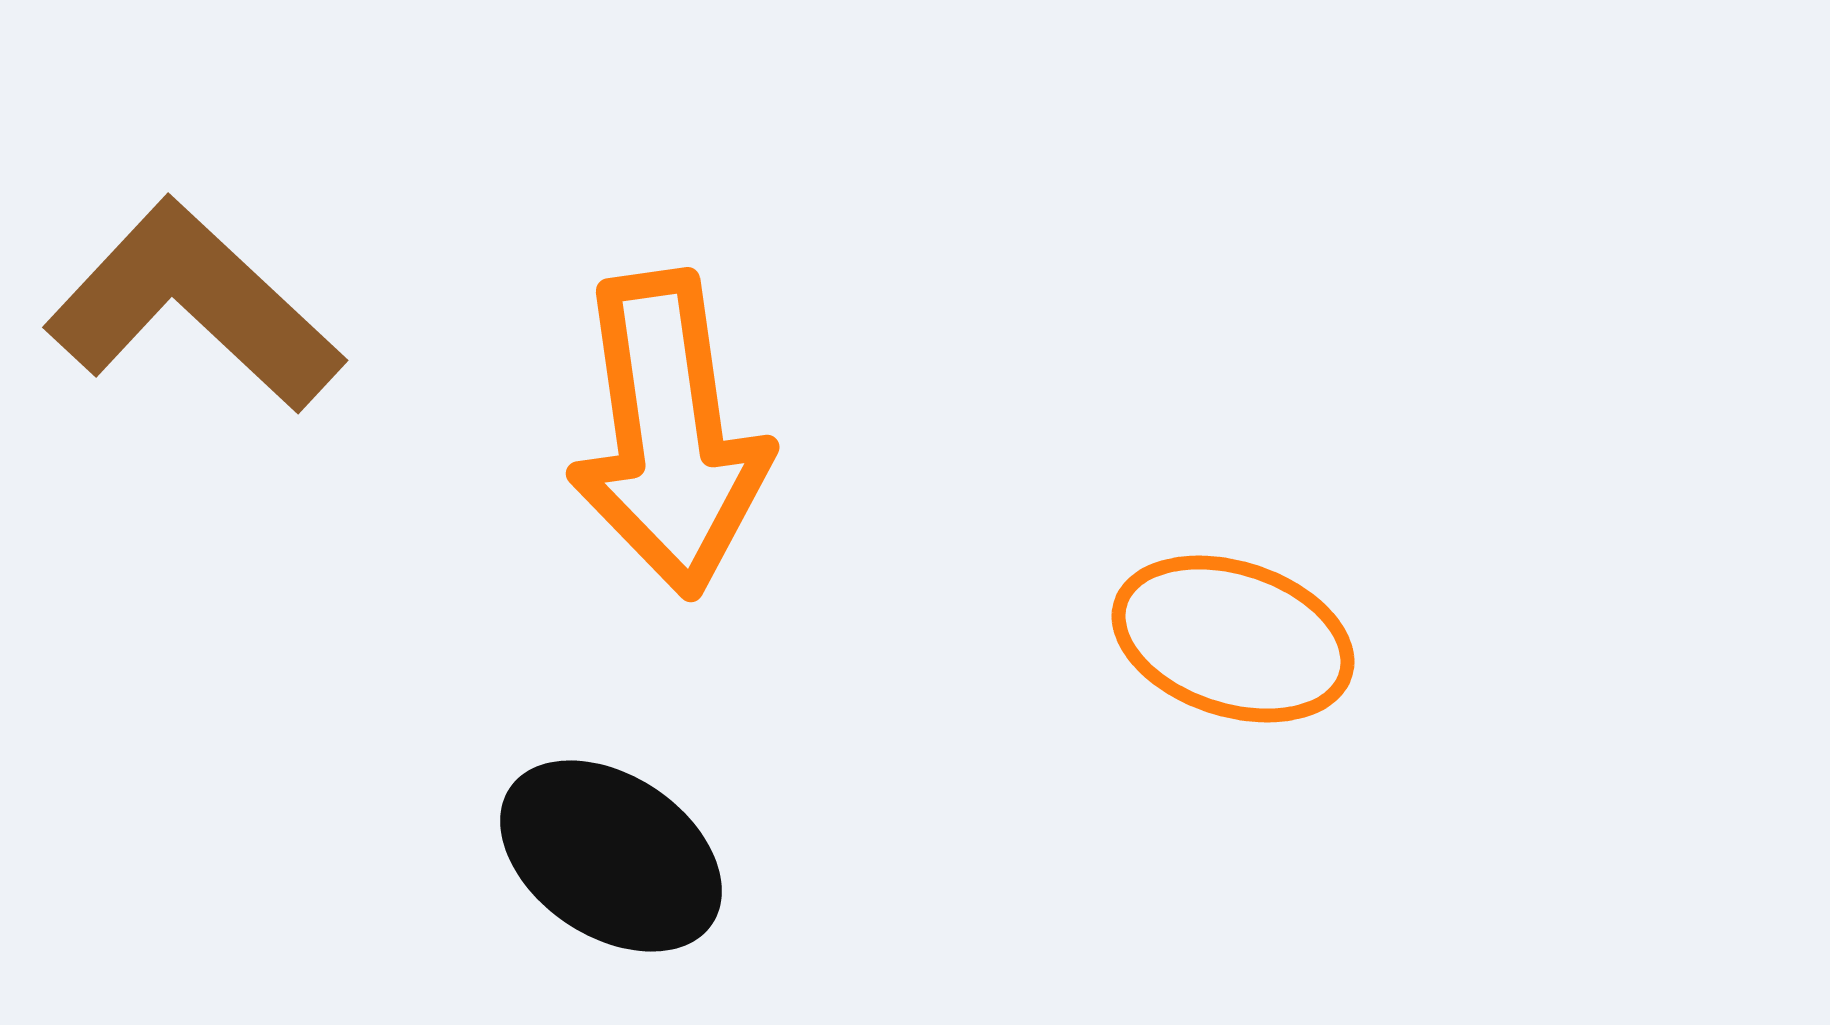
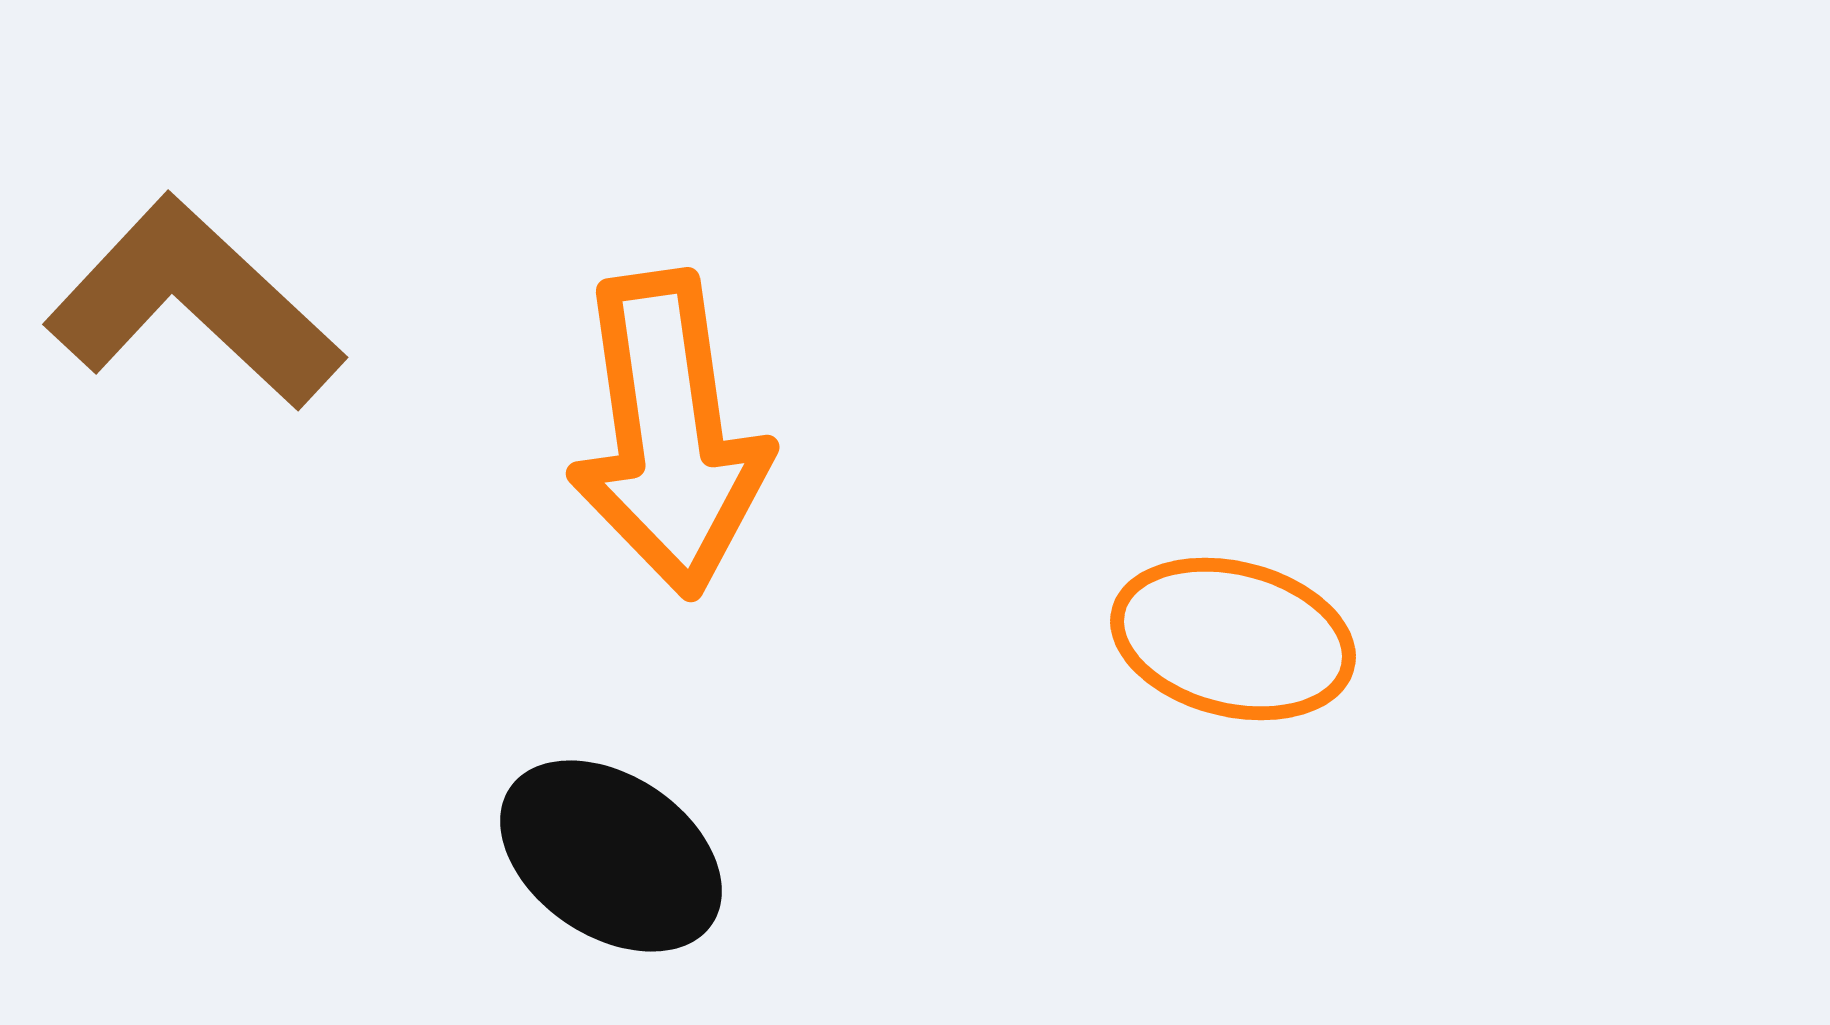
brown L-shape: moved 3 px up
orange ellipse: rotated 4 degrees counterclockwise
